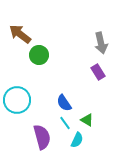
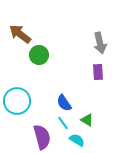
gray arrow: moved 1 px left
purple rectangle: rotated 28 degrees clockwise
cyan circle: moved 1 px down
cyan line: moved 2 px left
cyan semicircle: rotated 84 degrees counterclockwise
